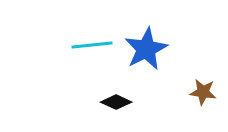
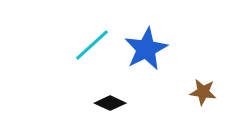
cyan line: rotated 36 degrees counterclockwise
black diamond: moved 6 px left, 1 px down
